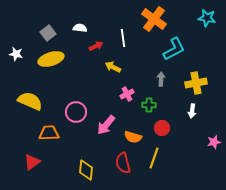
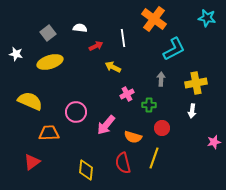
yellow ellipse: moved 1 px left, 3 px down
